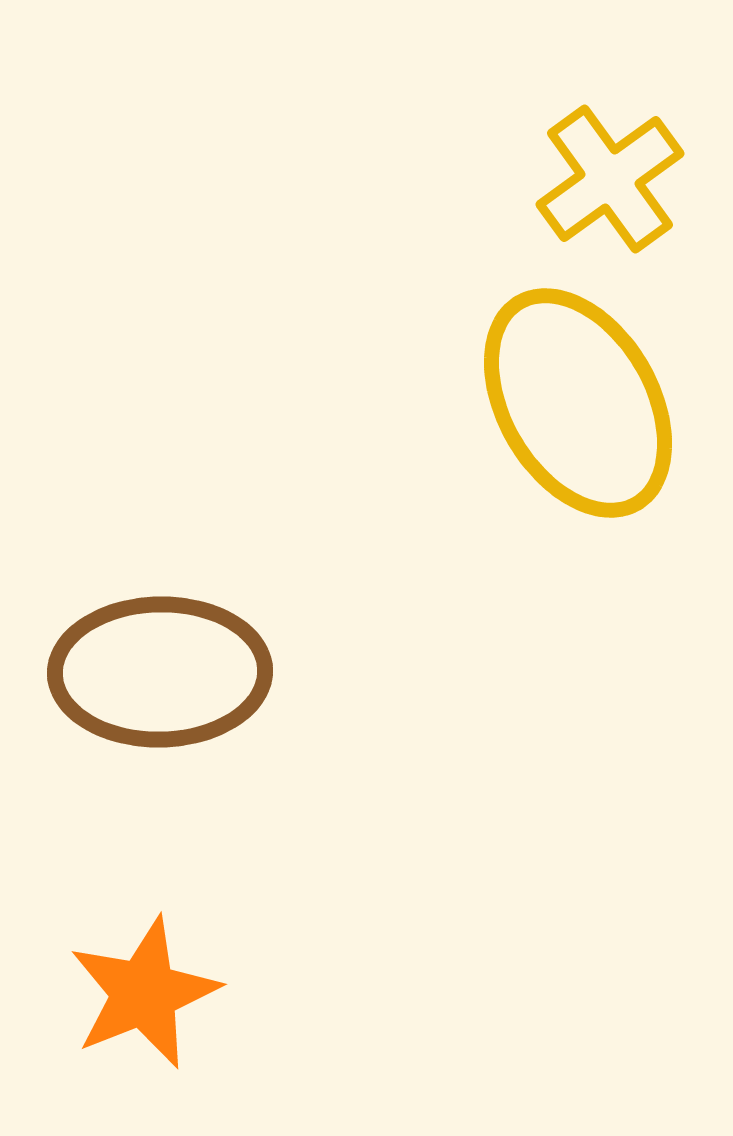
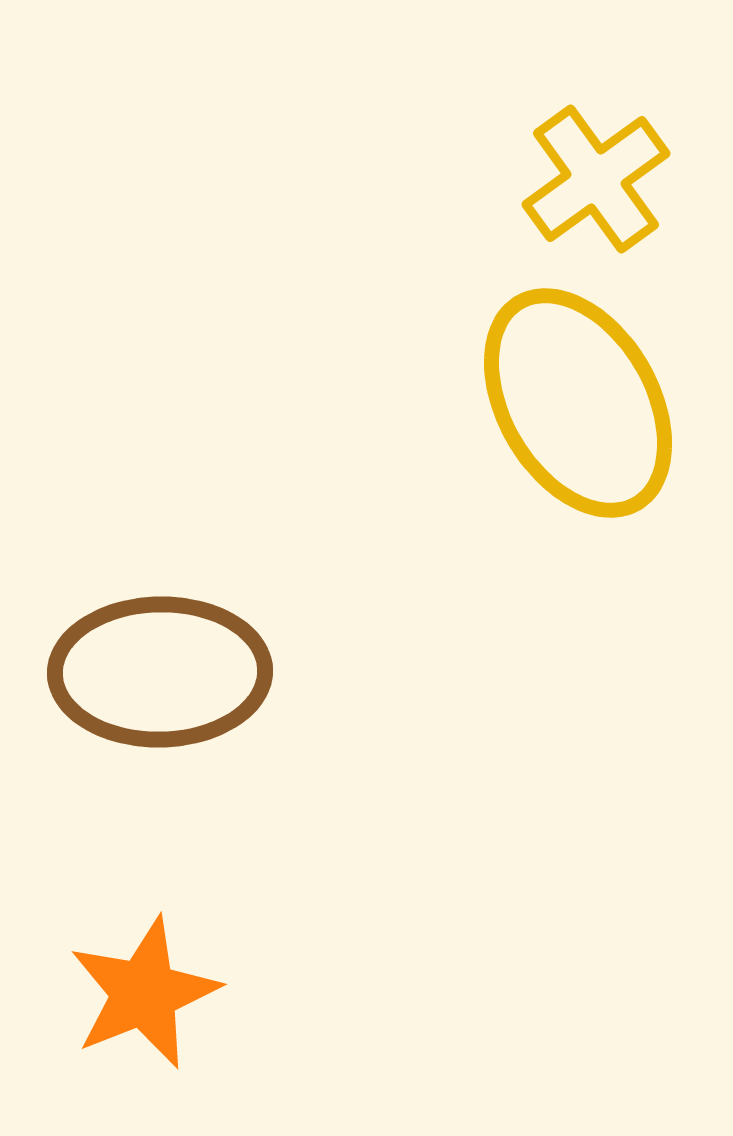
yellow cross: moved 14 px left
